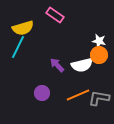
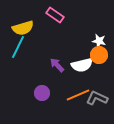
gray L-shape: moved 2 px left; rotated 15 degrees clockwise
